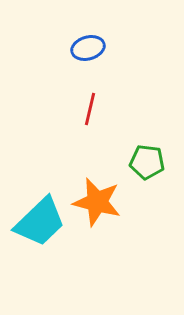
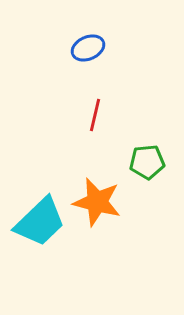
blue ellipse: rotated 8 degrees counterclockwise
red line: moved 5 px right, 6 px down
green pentagon: rotated 12 degrees counterclockwise
